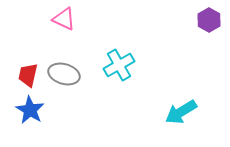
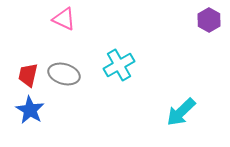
cyan arrow: rotated 12 degrees counterclockwise
